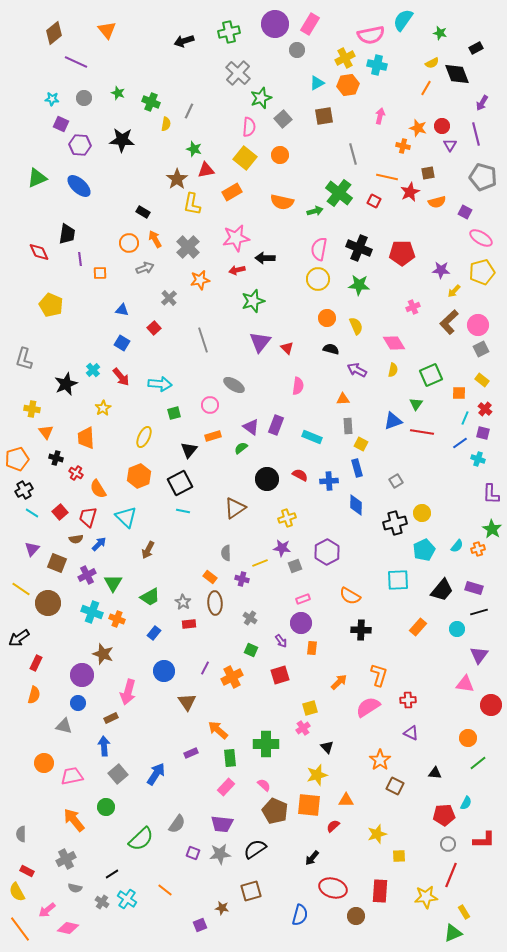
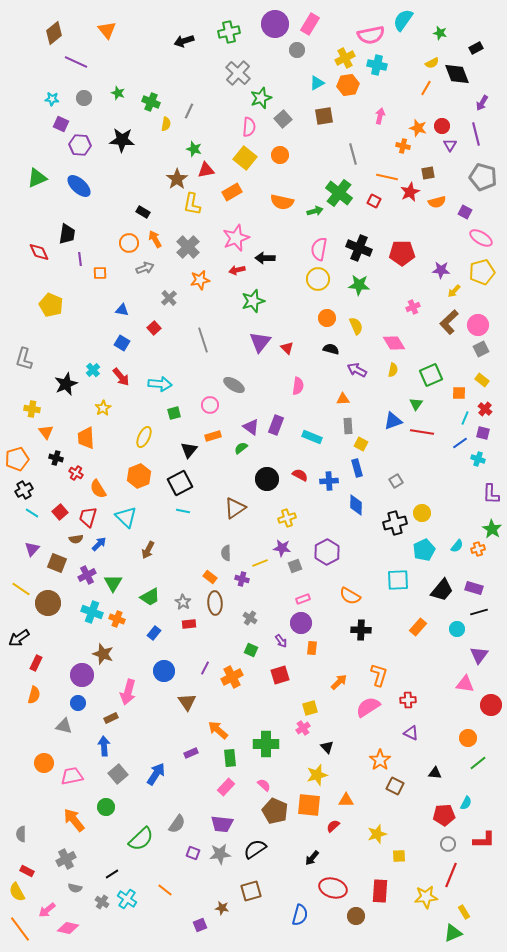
pink star at (236, 238): rotated 12 degrees counterclockwise
